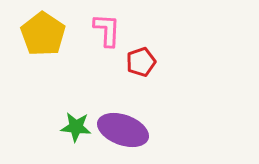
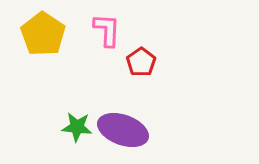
red pentagon: rotated 16 degrees counterclockwise
green star: moved 1 px right
